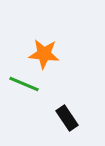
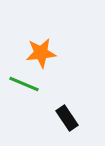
orange star: moved 3 px left, 1 px up; rotated 12 degrees counterclockwise
